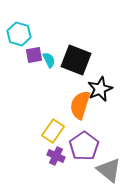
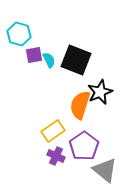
black star: moved 3 px down
yellow rectangle: rotated 20 degrees clockwise
gray triangle: moved 4 px left
